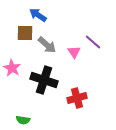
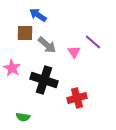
green semicircle: moved 3 px up
